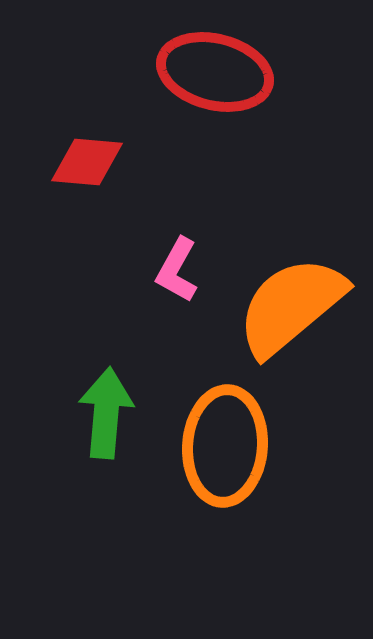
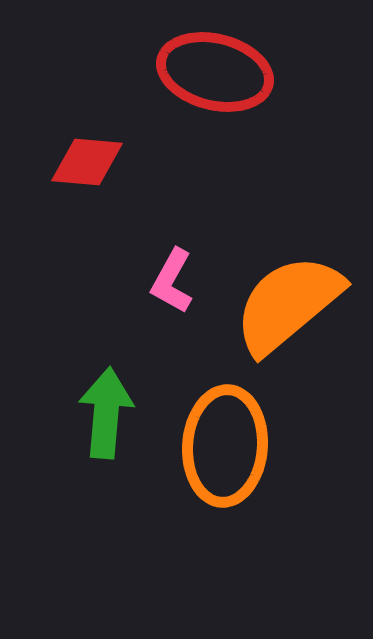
pink L-shape: moved 5 px left, 11 px down
orange semicircle: moved 3 px left, 2 px up
